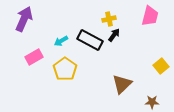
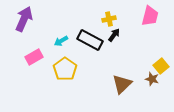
brown star: moved 23 px up; rotated 16 degrees clockwise
